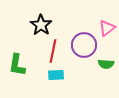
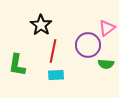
purple circle: moved 4 px right
